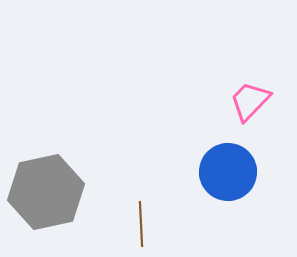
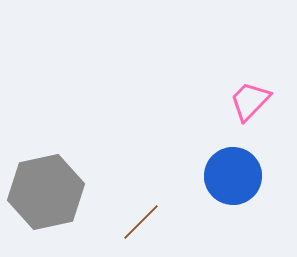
blue circle: moved 5 px right, 4 px down
brown line: moved 2 px up; rotated 48 degrees clockwise
